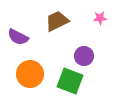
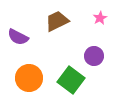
pink star: rotated 24 degrees counterclockwise
purple circle: moved 10 px right
orange circle: moved 1 px left, 4 px down
green square: moved 1 px right, 1 px up; rotated 16 degrees clockwise
